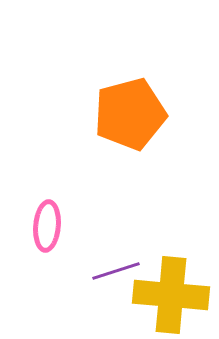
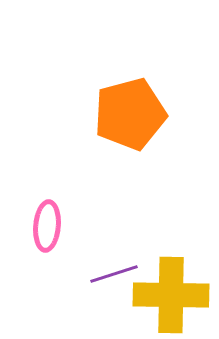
purple line: moved 2 px left, 3 px down
yellow cross: rotated 4 degrees counterclockwise
